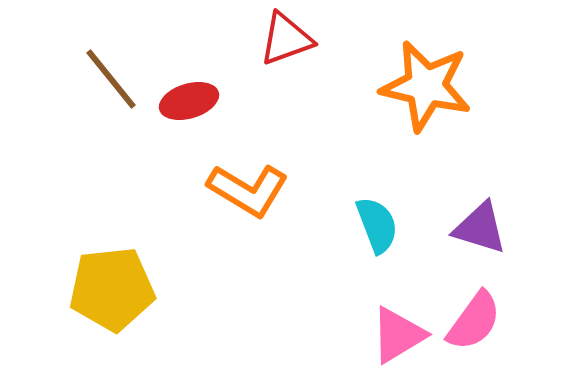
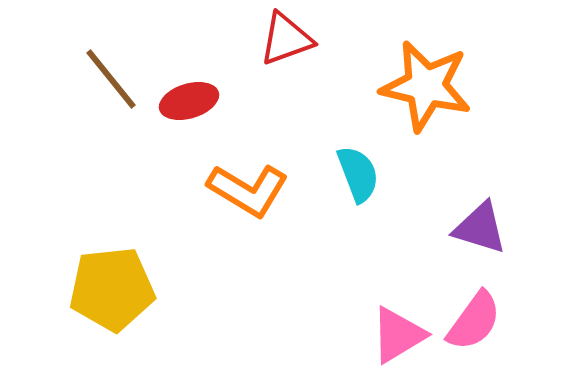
cyan semicircle: moved 19 px left, 51 px up
